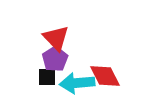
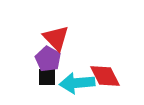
purple pentagon: moved 7 px left; rotated 10 degrees counterclockwise
